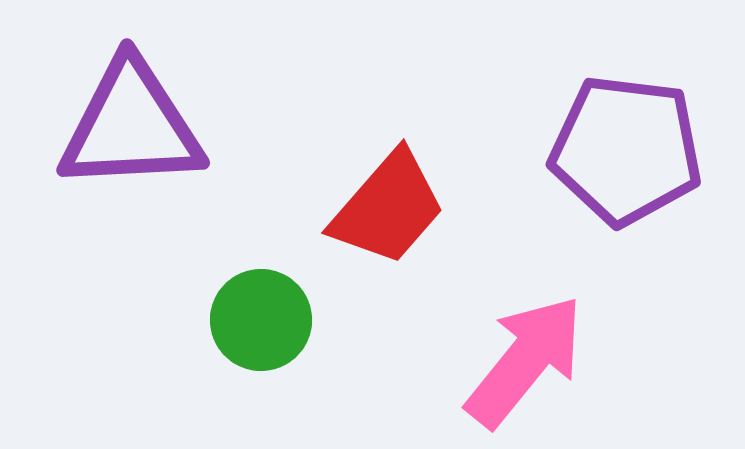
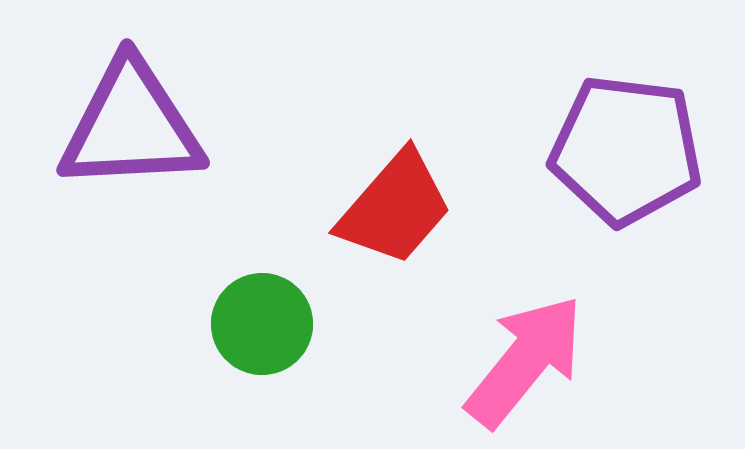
red trapezoid: moved 7 px right
green circle: moved 1 px right, 4 px down
